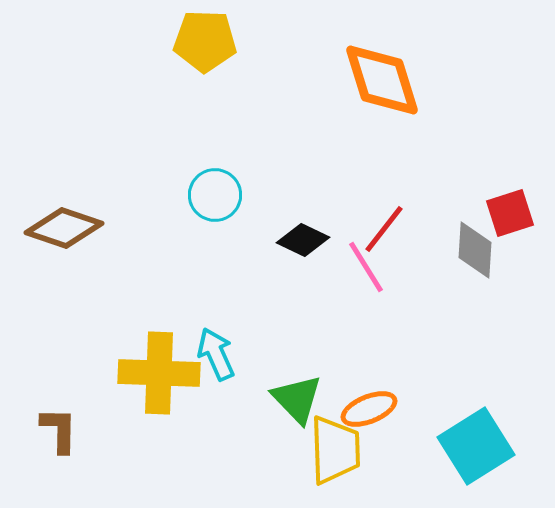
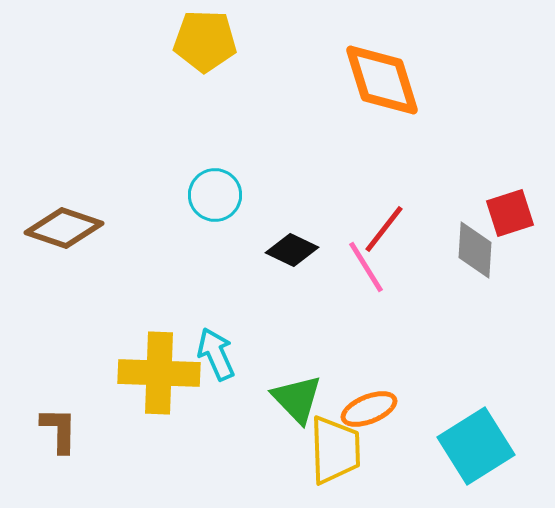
black diamond: moved 11 px left, 10 px down
